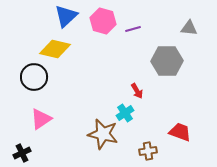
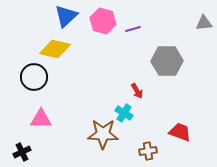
gray triangle: moved 15 px right, 5 px up; rotated 12 degrees counterclockwise
cyan cross: moved 1 px left; rotated 24 degrees counterclockwise
pink triangle: rotated 35 degrees clockwise
brown star: rotated 12 degrees counterclockwise
black cross: moved 1 px up
